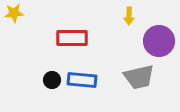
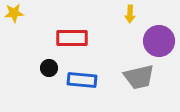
yellow arrow: moved 1 px right, 2 px up
black circle: moved 3 px left, 12 px up
